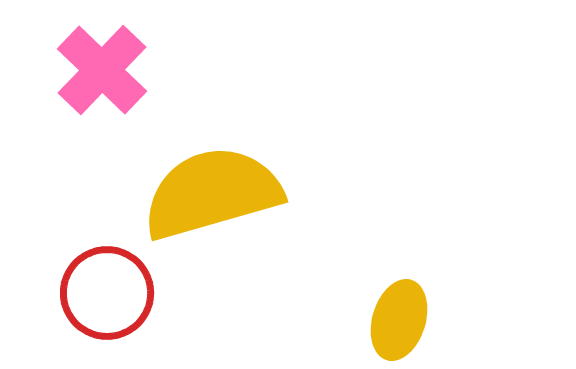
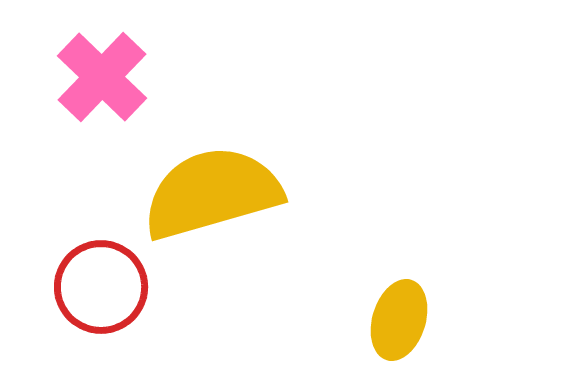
pink cross: moved 7 px down
red circle: moved 6 px left, 6 px up
